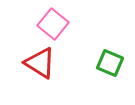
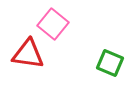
red triangle: moved 12 px left, 9 px up; rotated 24 degrees counterclockwise
